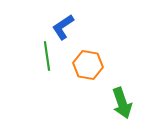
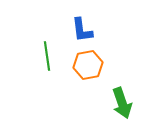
blue L-shape: moved 19 px right, 3 px down; rotated 64 degrees counterclockwise
orange hexagon: rotated 20 degrees counterclockwise
